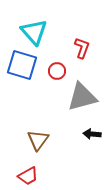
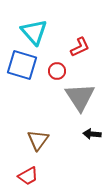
red L-shape: moved 2 px left, 1 px up; rotated 45 degrees clockwise
gray triangle: moved 2 px left; rotated 48 degrees counterclockwise
